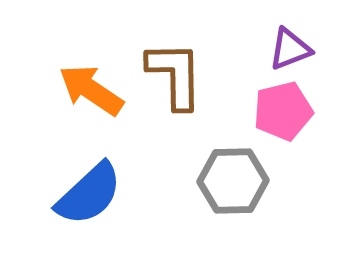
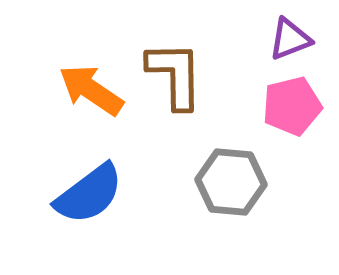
purple triangle: moved 10 px up
pink pentagon: moved 9 px right, 5 px up
gray hexagon: moved 2 px left, 1 px down; rotated 6 degrees clockwise
blue semicircle: rotated 6 degrees clockwise
